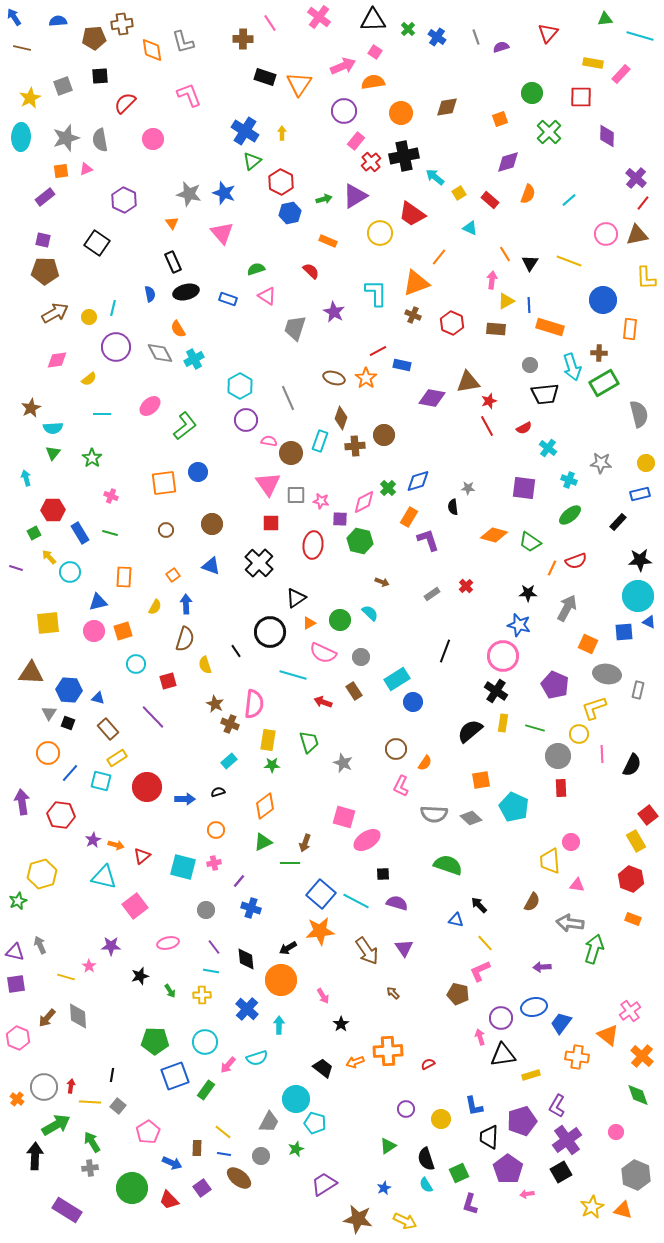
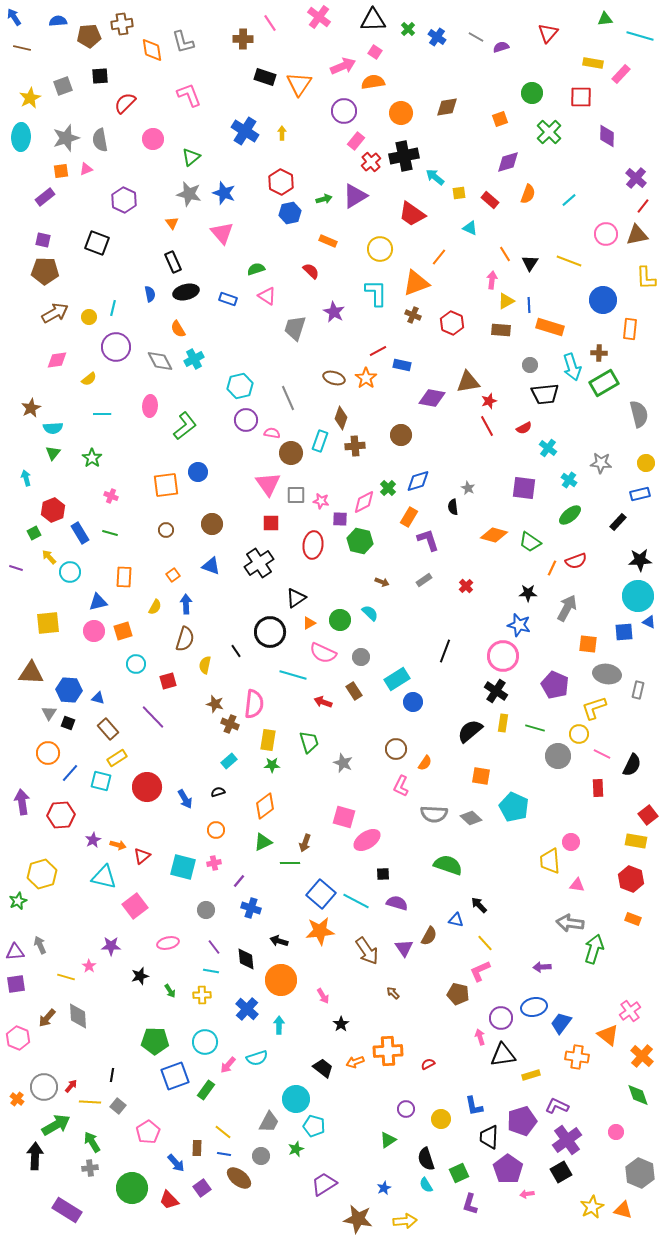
gray line at (476, 37): rotated 42 degrees counterclockwise
brown pentagon at (94, 38): moved 5 px left, 2 px up
green triangle at (252, 161): moved 61 px left, 4 px up
yellow square at (459, 193): rotated 24 degrees clockwise
red line at (643, 203): moved 3 px down
yellow circle at (380, 233): moved 16 px down
black square at (97, 243): rotated 15 degrees counterclockwise
brown rectangle at (496, 329): moved 5 px right, 1 px down
gray diamond at (160, 353): moved 8 px down
cyan hexagon at (240, 386): rotated 15 degrees clockwise
pink ellipse at (150, 406): rotated 45 degrees counterclockwise
brown circle at (384, 435): moved 17 px right
pink semicircle at (269, 441): moved 3 px right, 8 px up
cyan cross at (569, 480): rotated 14 degrees clockwise
orange square at (164, 483): moved 2 px right, 2 px down
gray star at (468, 488): rotated 24 degrees clockwise
red hexagon at (53, 510): rotated 20 degrees counterclockwise
black cross at (259, 563): rotated 12 degrees clockwise
gray rectangle at (432, 594): moved 8 px left, 14 px up
orange square at (588, 644): rotated 18 degrees counterclockwise
yellow semicircle at (205, 665): rotated 30 degrees clockwise
brown star at (215, 704): rotated 12 degrees counterclockwise
pink line at (602, 754): rotated 60 degrees counterclockwise
orange square at (481, 780): moved 4 px up; rotated 18 degrees clockwise
red rectangle at (561, 788): moved 37 px right
blue arrow at (185, 799): rotated 60 degrees clockwise
red hexagon at (61, 815): rotated 12 degrees counterclockwise
yellow rectangle at (636, 841): rotated 50 degrees counterclockwise
orange arrow at (116, 845): moved 2 px right
brown semicircle at (532, 902): moved 103 px left, 34 px down
black arrow at (288, 948): moved 9 px left, 7 px up; rotated 48 degrees clockwise
purple triangle at (15, 952): rotated 18 degrees counterclockwise
red arrow at (71, 1086): rotated 32 degrees clockwise
purple L-shape at (557, 1106): rotated 85 degrees clockwise
cyan pentagon at (315, 1123): moved 1 px left, 3 px down
green triangle at (388, 1146): moved 6 px up
blue arrow at (172, 1163): moved 4 px right; rotated 24 degrees clockwise
gray hexagon at (636, 1175): moved 4 px right, 2 px up
yellow arrow at (405, 1221): rotated 30 degrees counterclockwise
